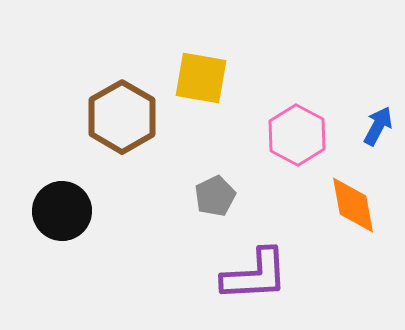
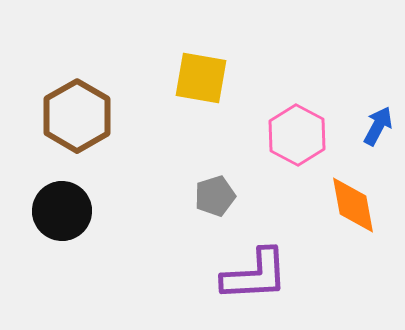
brown hexagon: moved 45 px left, 1 px up
gray pentagon: rotated 9 degrees clockwise
